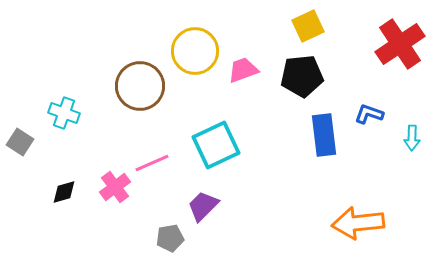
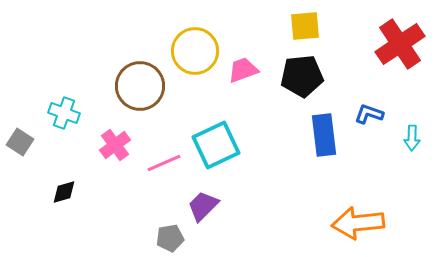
yellow square: moved 3 px left; rotated 20 degrees clockwise
pink line: moved 12 px right
pink cross: moved 42 px up
